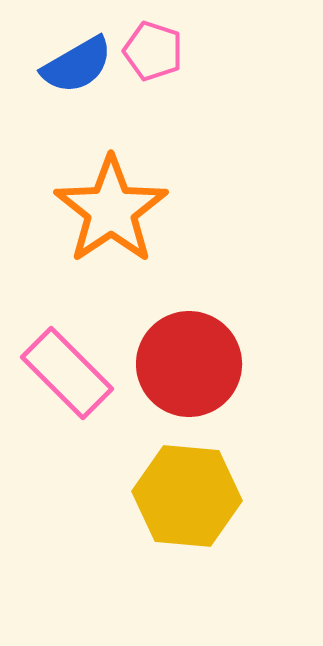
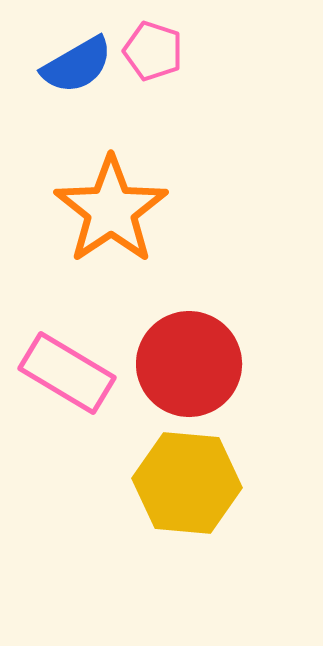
pink rectangle: rotated 14 degrees counterclockwise
yellow hexagon: moved 13 px up
